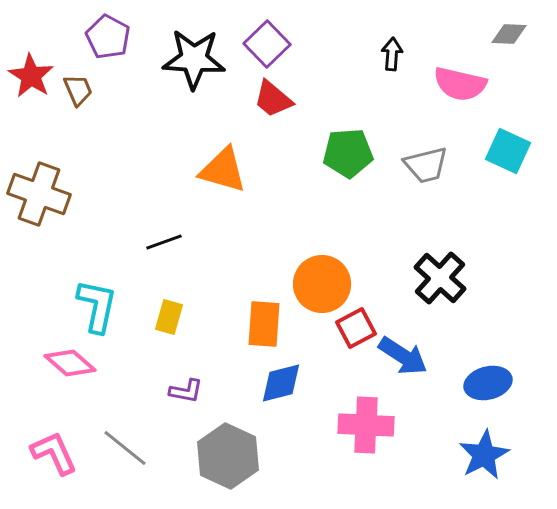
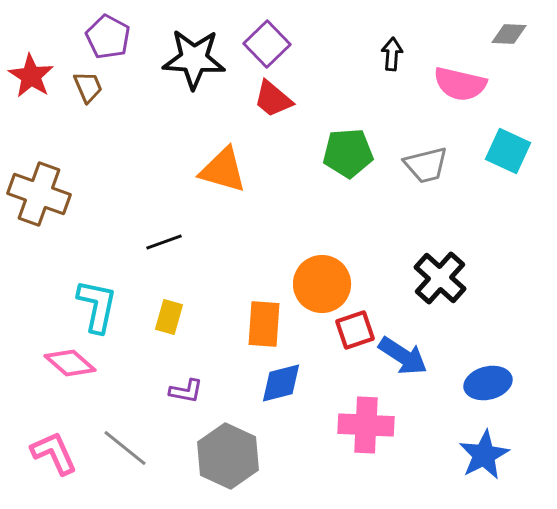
brown trapezoid: moved 10 px right, 3 px up
red square: moved 1 px left, 2 px down; rotated 9 degrees clockwise
